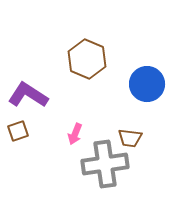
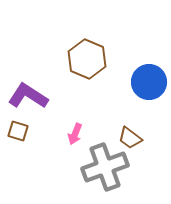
blue circle: moved 2 px right, 2 px up
purple L-shape: moved 1 px down
brown square: rotated 35 degrees clockwise
brown trapezoid: rotated 30 degrees clockwise
gray cross: moved 3 px down; rotated 12 degrees counterclockwise
